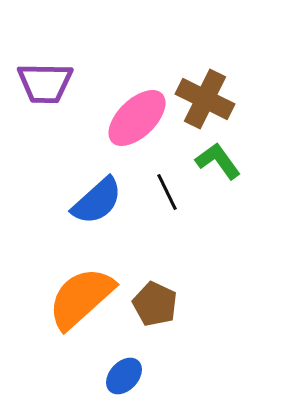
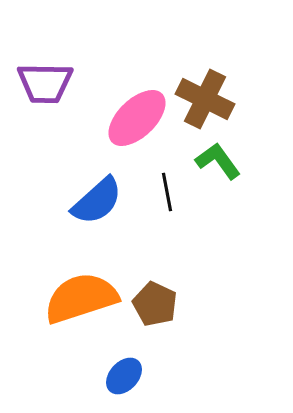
black line: rotated 15 degrees clockwise
orange semicircle: rotated 24 degrees clockwise
